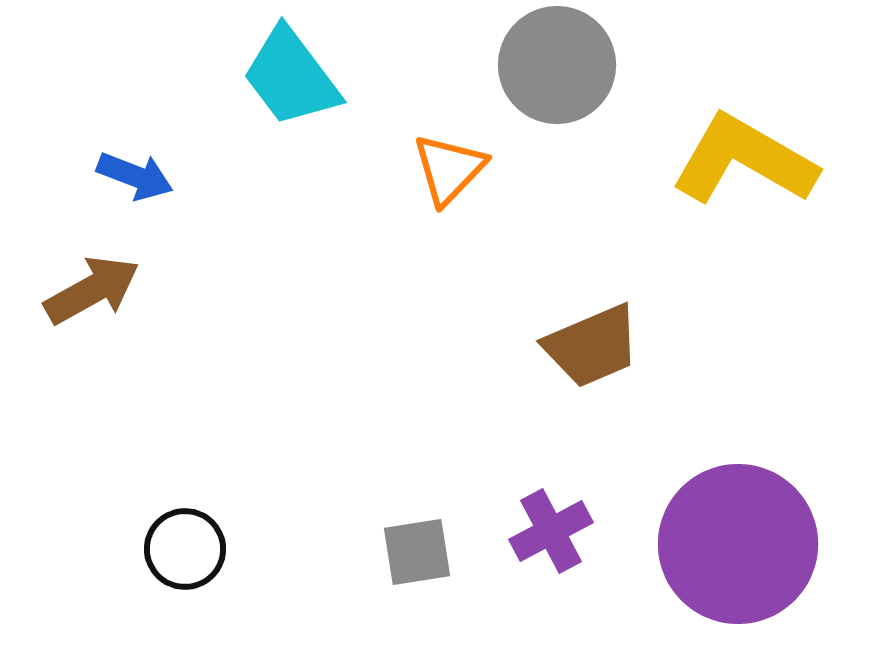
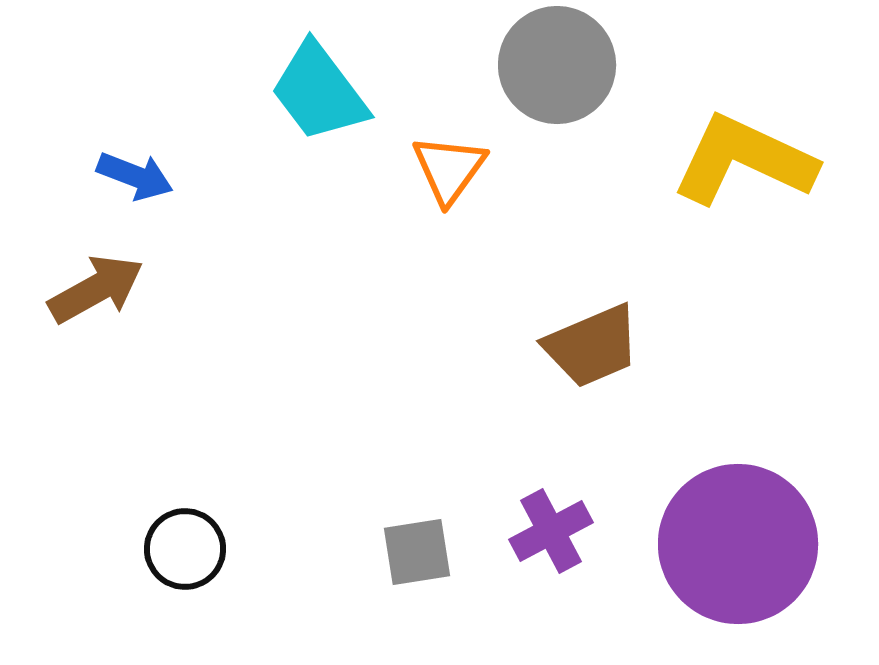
cyan trapezoid: moved 28 px right, 15 px down
yellow L-shape: rotated 5 degrees counterclockwise
orange triangle: rotated 8 degrees counterclockwise
brown arrow: moved 4 px right, 1 px up
